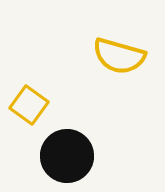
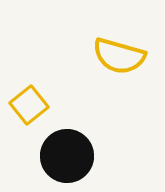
yellow square: rotated 15 degrees clockwise
